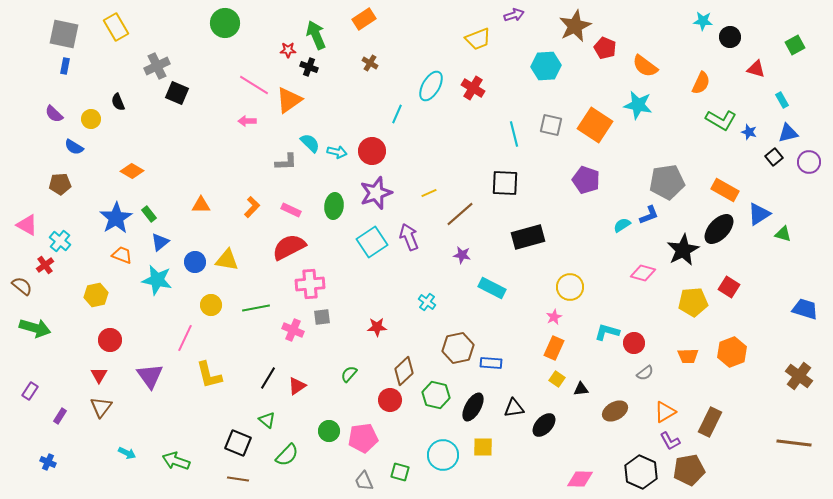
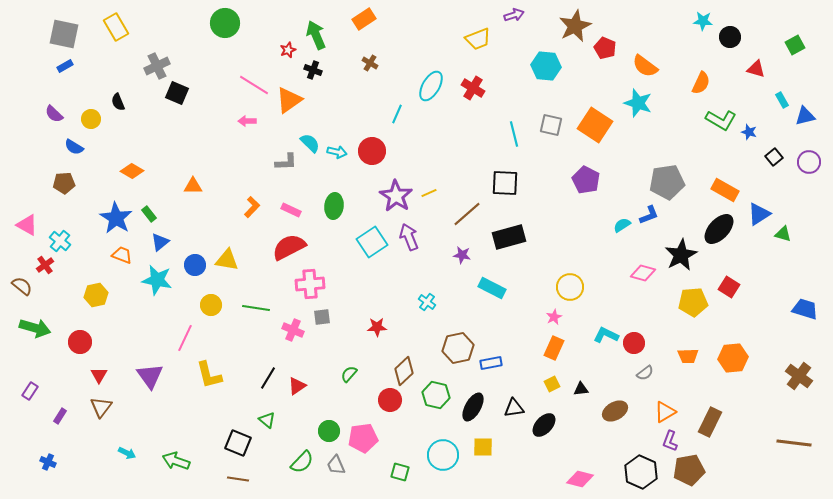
red star at (288, 50): rotated 21 degrees counterclockwise
blue rectangle at (65, 66): rotated 49 degrees clockwise
cyan hexagon at (546, 66): rotated 8 degrees clockwise
black cross at (309, 67): moved 4 px right, 3 px down
cyan star at (638, 105): moved 2 px up; rotated 8 degrees clockwise
blue triangle at (788, 133): moved 17 px right, 17 px up
purple pentagon at (586, 180): rotated 8 degrees clockwise
brown pentagon at (60, 184): moved 4 px right, 1 px up
purple star at (376, 193): moved 20 px right, 3 px down; rotated 20 degrees counterclockwise
orange triangle at (201, 205): moved 8 px left, 19 px up
brown line at (460, 214): moved 7 px right
blue star at (116, 218): rotated 8 degrees counterclockwise
black rectangle at (528, 237): moved 19 px left
black star at (683, 250): moved 2 px left, 5 px down
blue circle at (195, 262): moved 3 px down
green line at (256, 308): rotated 20 degrees clockwise
cyan L-shape at (607, 332): moved 1 px left, 3 px down; rotated 10 degrees clockwise
red circle at (110, 340): moved 30 px left, 2 px down
orange hexagon at (732, 352): moved 1 px right, 6 px down; rotated 16 degrees clockwise
blue rectangle at (491, 363): rotated 15 degrees counterclockwise
yellow square at (557, 379): moved 5 px left, 5 px down; rotated 28 degrees clockwise
purple L-shape at (670, 441): rotated 50 degrees clockwise
green semicircle at (287, 455): moved 15 px right, 7 px down
pink diamond at (580, 479): rotated 12 degrees clockwise
gray trapezoid at (364, 481): moved 28 px left, 16 px up
